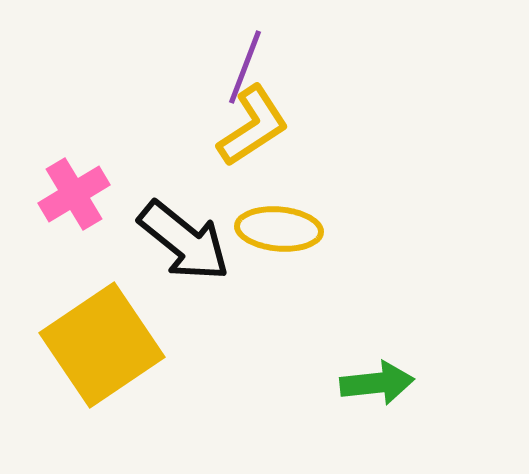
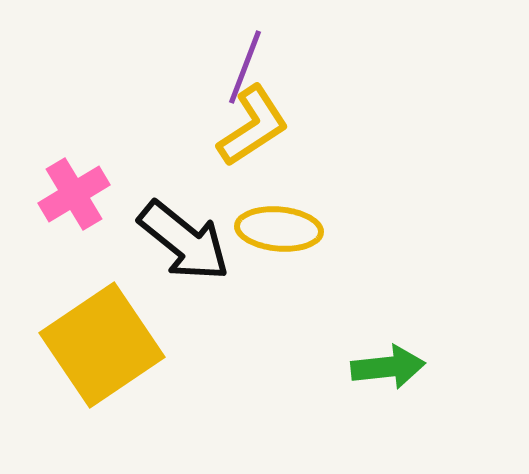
green arrow: moved 11 px right, 16 px up
